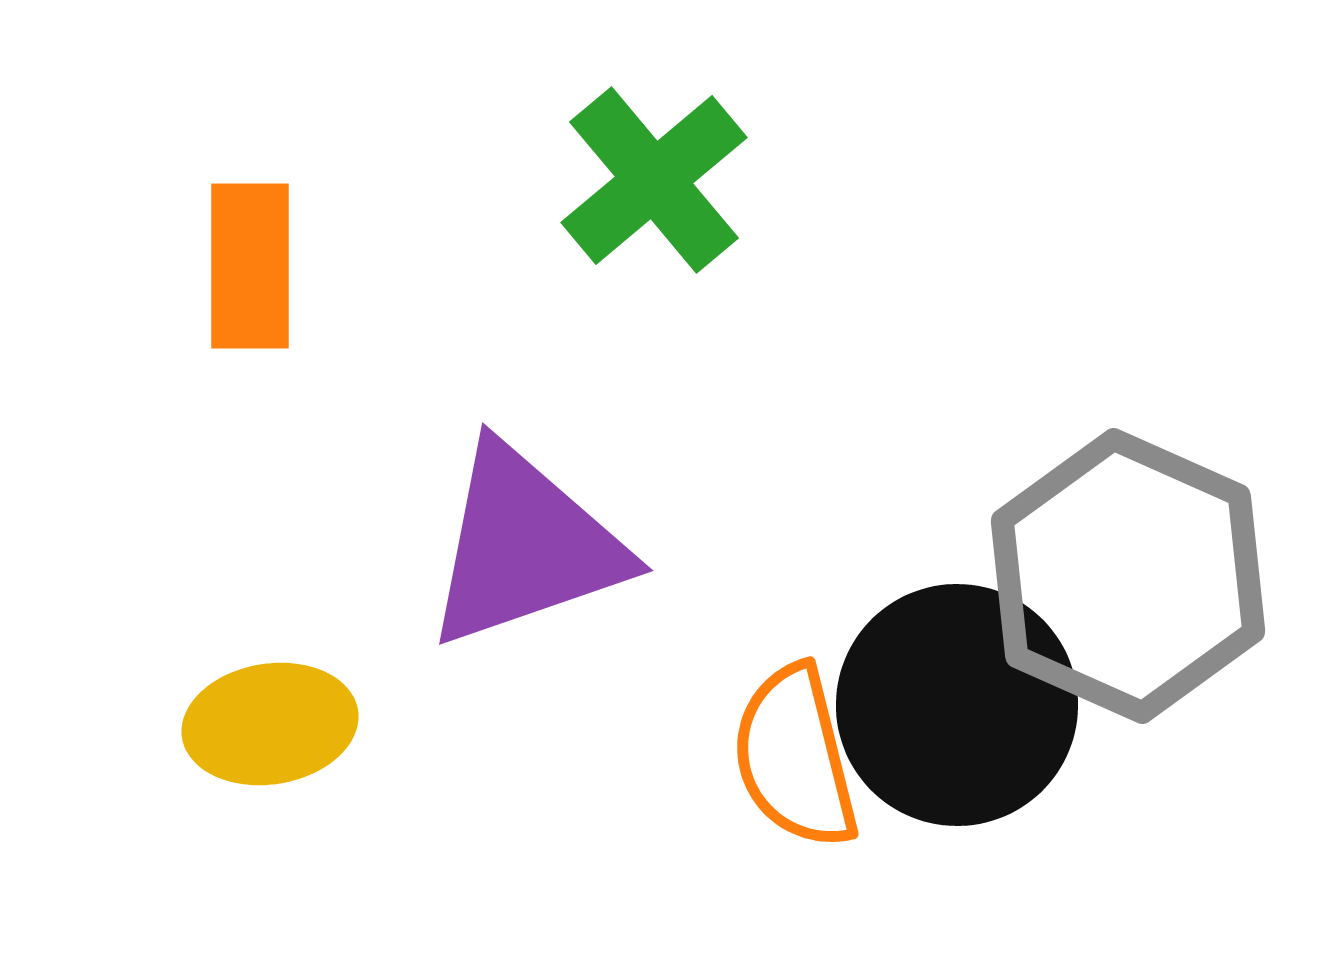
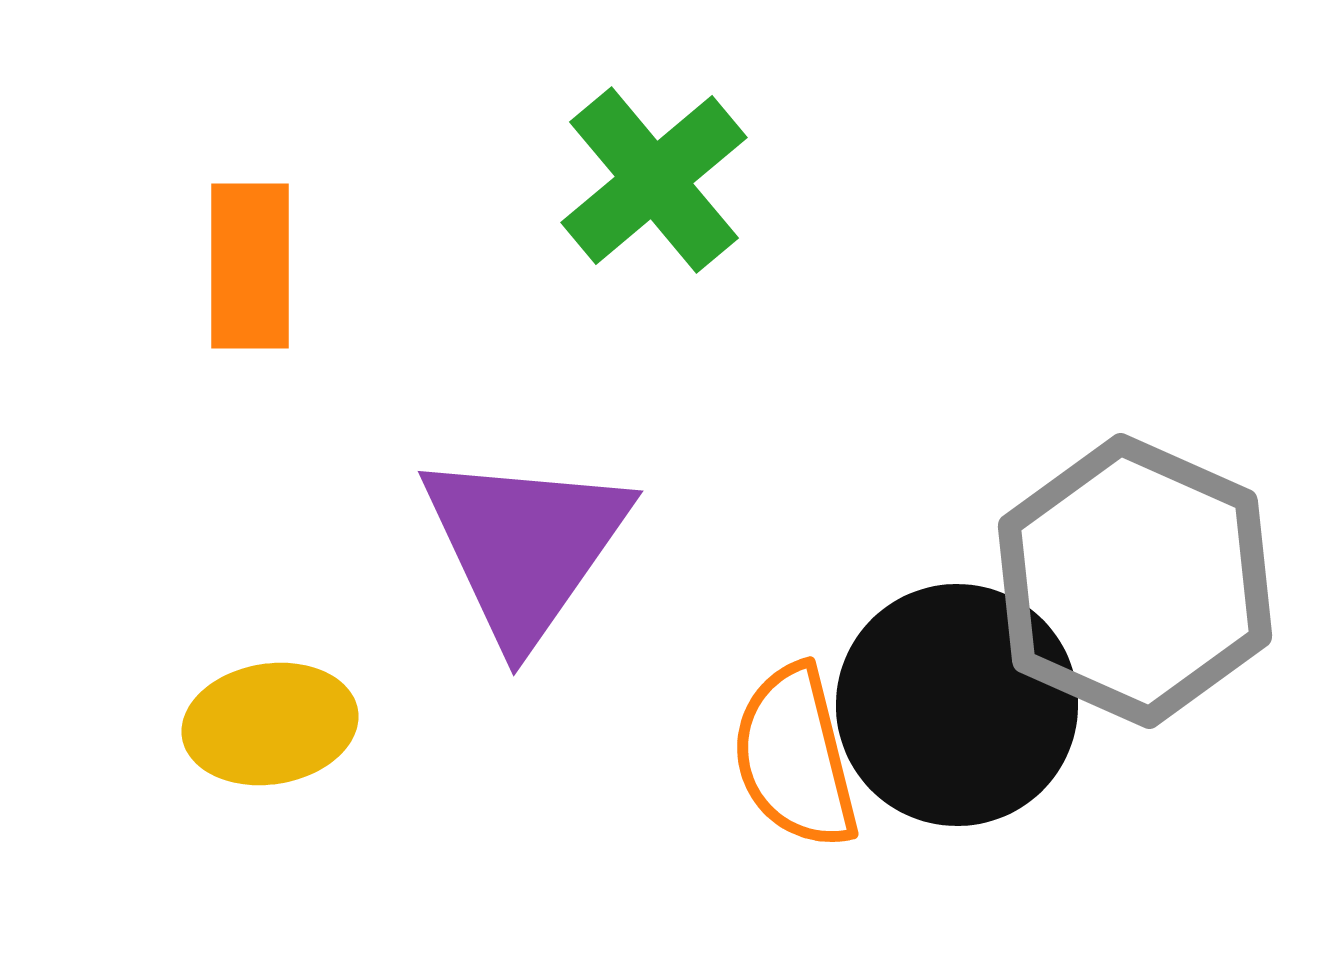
purple triangle: rotated 36 degrees counterclockwise
gray hexagon: moved 7 px right, 5 px down
